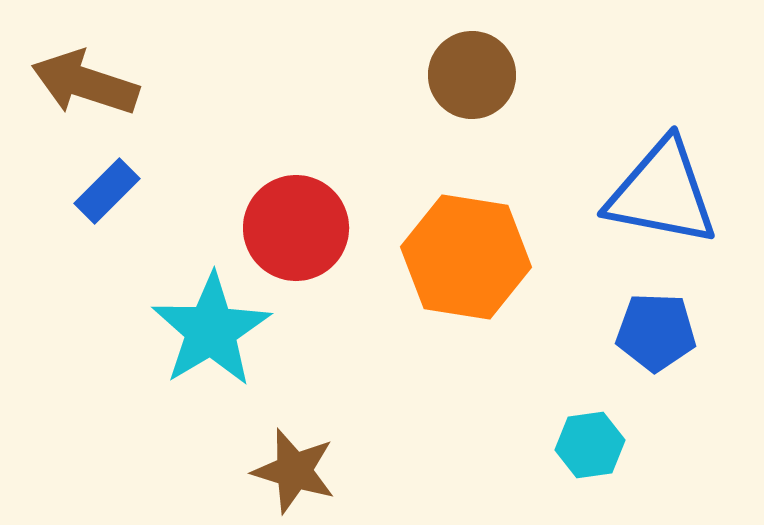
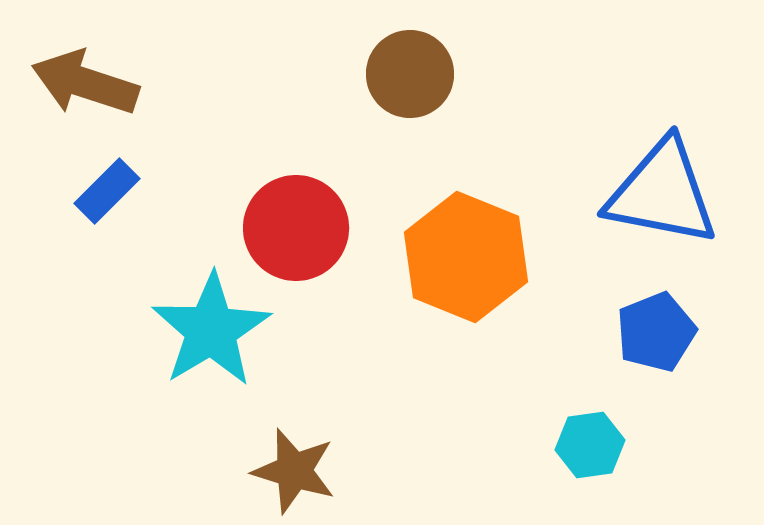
brown circle: moved 62 px left, 1 px up
orange hexagon: rotated 13 degrees clockwise
blue pentagon: rotated 24 degrees counterclockwise
